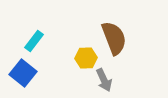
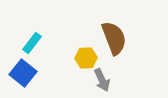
cyan rectangle: moved 2 px left, 2 px down
gray arrow: moved 2 px left
